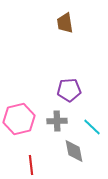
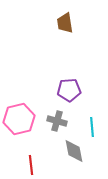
gray cross: rotated 18 degrees clockwise
cyan line: rotated 42 degrees clockwise
